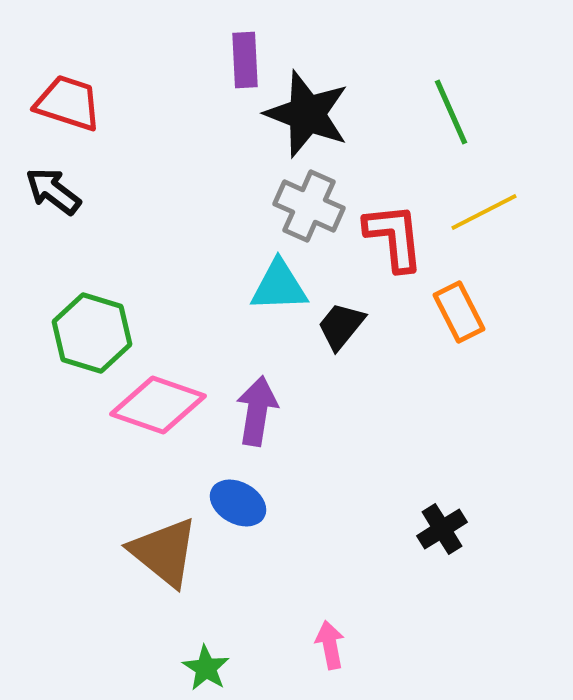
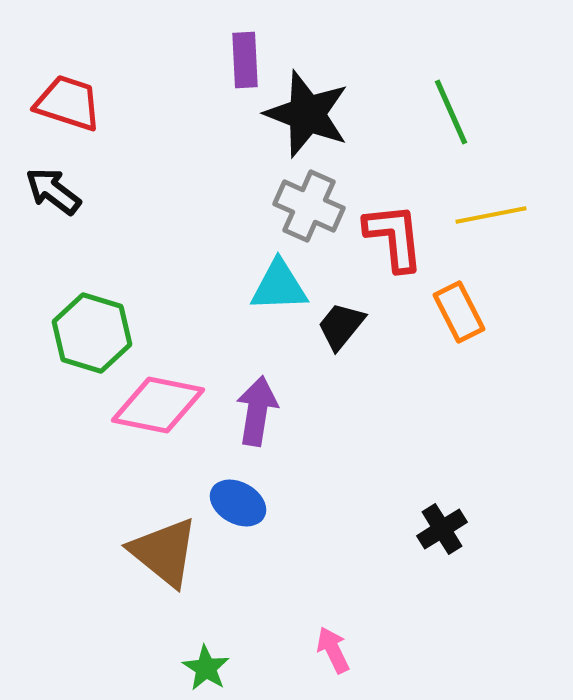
yellow line: moved 7 px right, 3 px down; rotated 16 degrees clockwise
pink diamond: rotated 8 degrees counterclockwise
pink arrow: moved 3 px right, 5 px down; rotated 15 degrees counterclockwise
